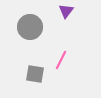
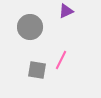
purple triangle: rotated 28 degrees clockwise
gray square: moved 2 px right, 4 px up
